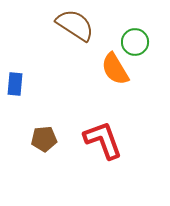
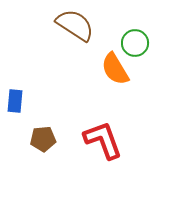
green circle: moved 1 px down
blue rectangle: moved 17 px down
brown pentagon: moved 1 px left
